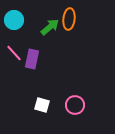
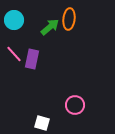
pink line: moved 1 px down
white square: moved 18 px down
